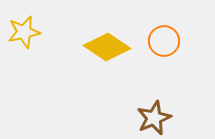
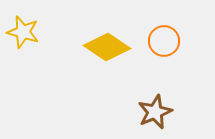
yellow star: moved 1 px left; rotated 28 degrees clockwise
brown star: moved 1 px right, 6 px up
